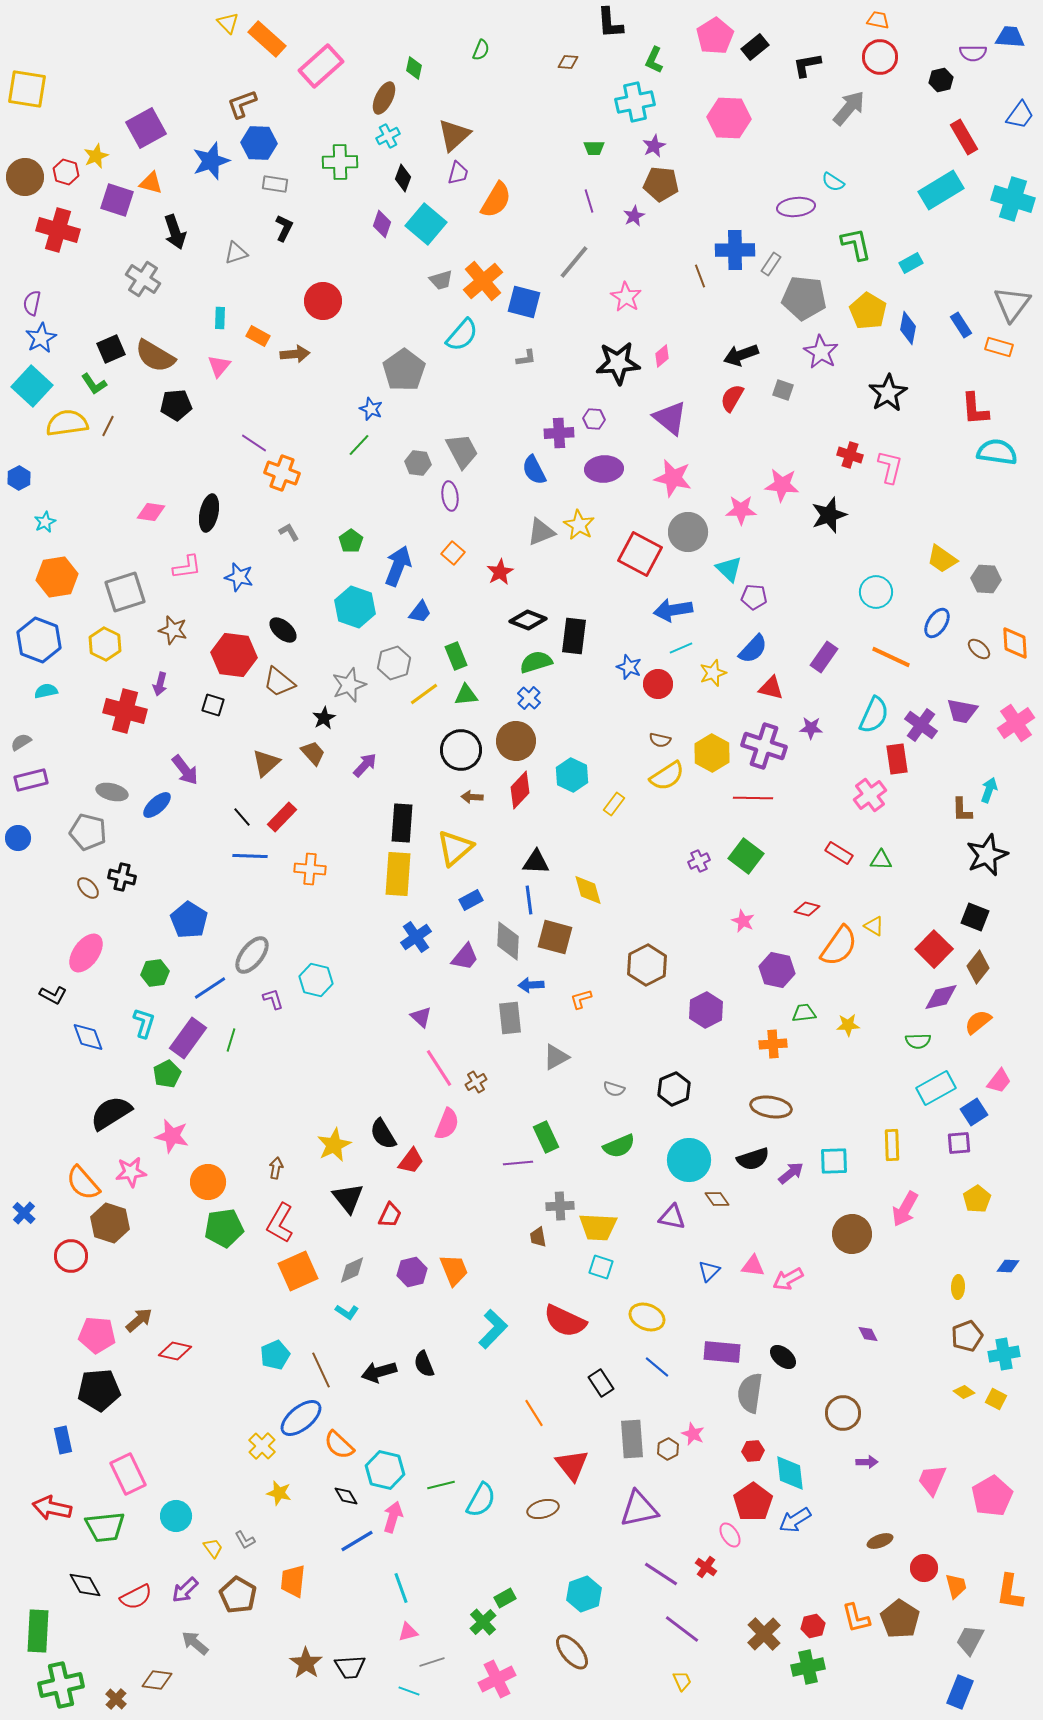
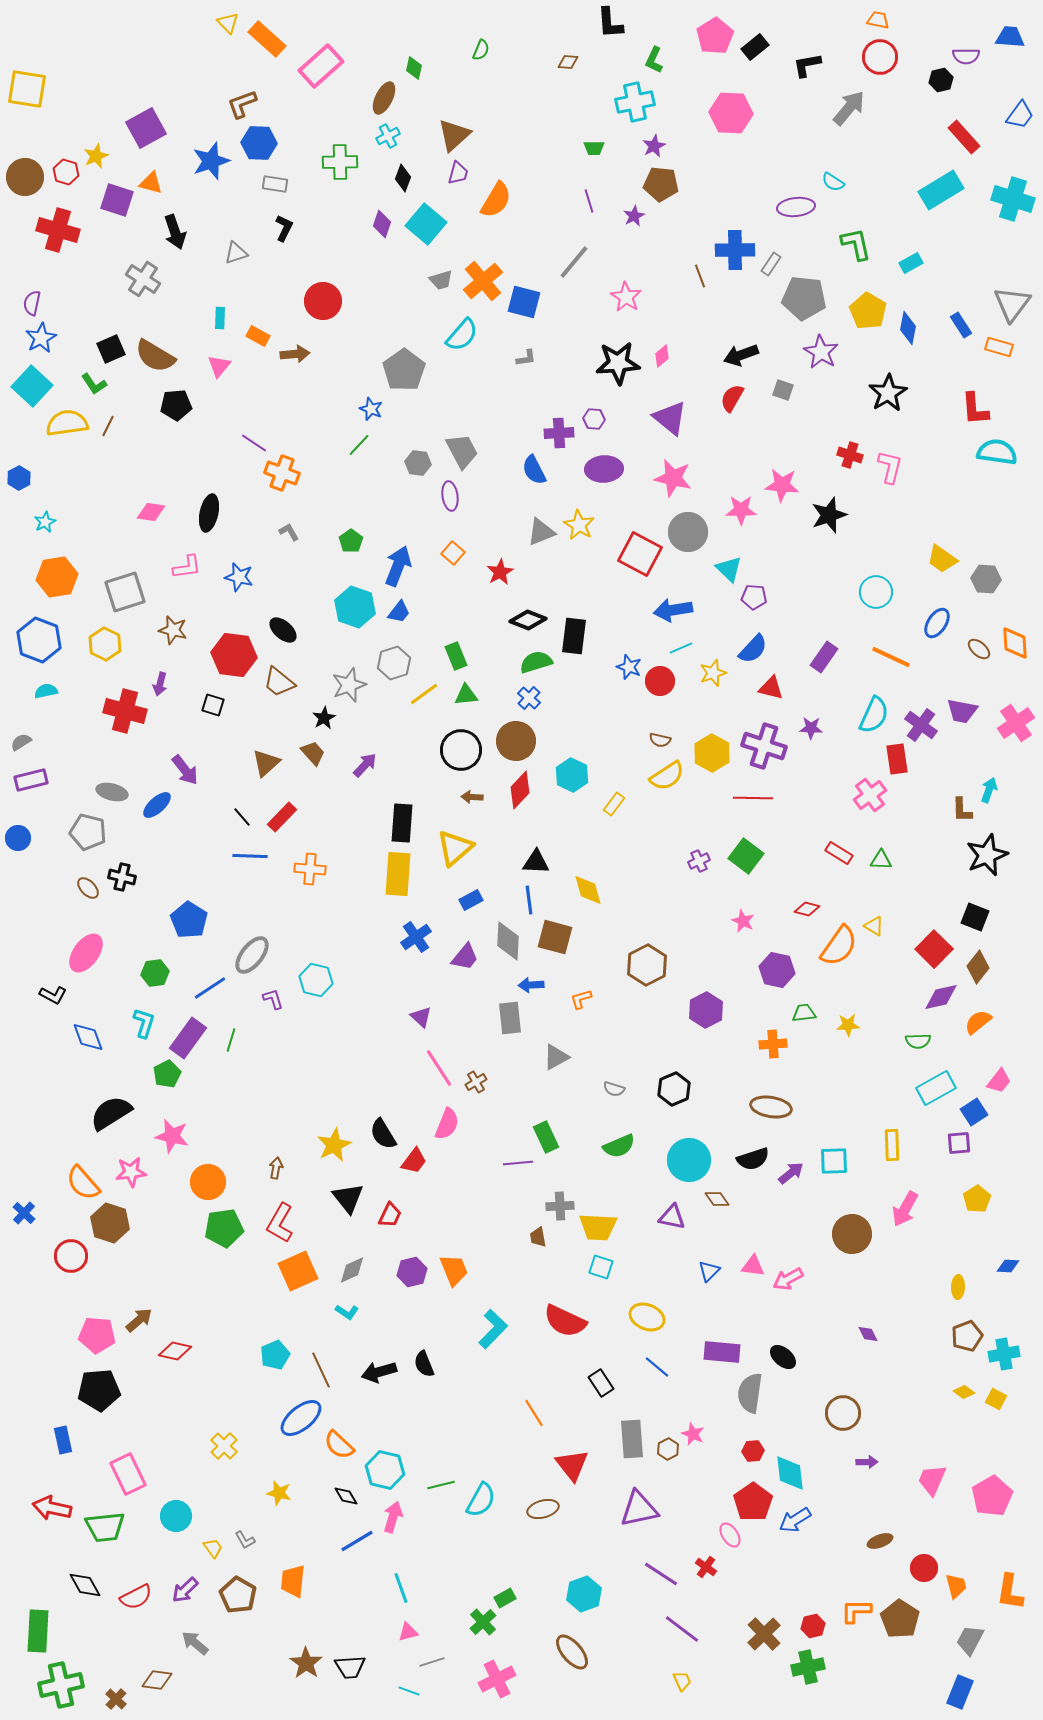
purple semicircle at (973, 53): moved 7 px left, 3 px down
pink hexagon at (729, 118): moved 2 px right, 5 px up
red rectangle at (964, 137): rotated 12 degrees counterclockwise
blue trapezoid at (420, 612): moved 21 px left
red circle at (658, 684): moved 2 px right, 3 px up
red trapezoid at (411, 1161): moved 3 px right
yellow cross at (262, 1446): moved 38 px left
orange L-shape at (856, 1618): moved 7 px up; rotated 104 degrees clockwise
